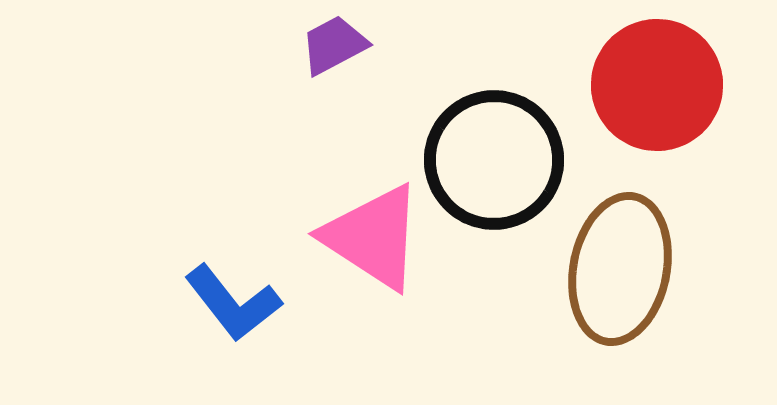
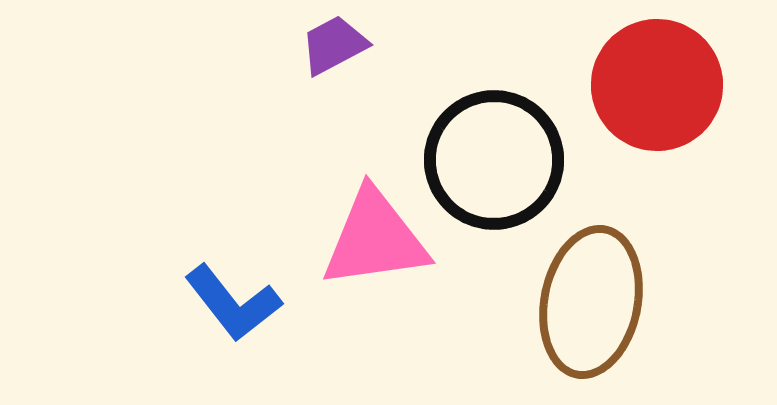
pink triangle: moved 2 px right, 2 px down; rotated 41 degrees counterclockwise
brown ellipse: moved 29 px left, 33 px down
